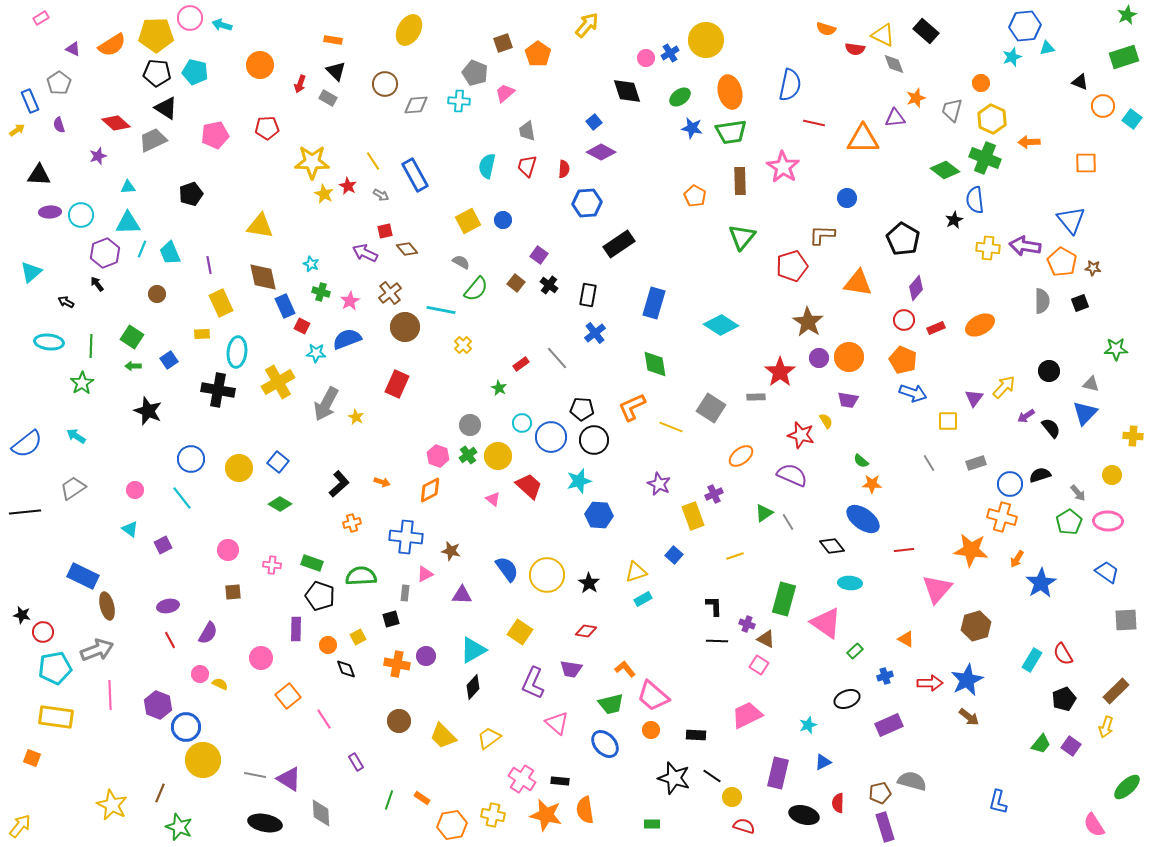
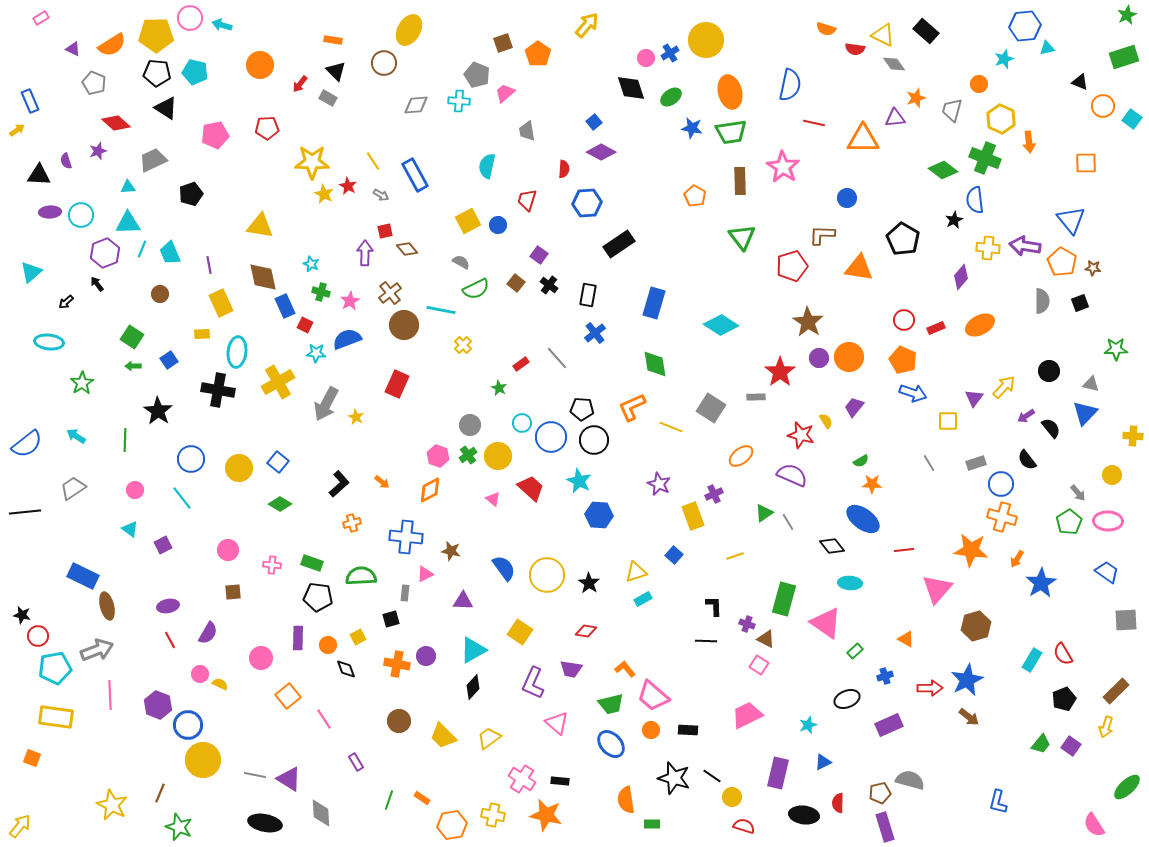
cyan star at (1012, 57): moved 8 px left, 2 px down
gray diamond at (894, 64): rotated 15 degrees counterclockwise
gray pentagon at (475, 73): moved 2 px right, 2 px down
gray pentagon at (59, 83): moved 35 px right; rotated 15 degrees counterclockwise
orange circle at (981, 83): moved 2 px left, 1 px down
red arrow at (300, 84): rotated 18 degrees clockwise
brown circle at (385, 84): moved 1 px left, 21 px up
black diamond at (627, 91): moved 4 px right, 3 px up
green ellipse at (680, 97): moved 9 px left
yellow hexagon at (992, 119): moved 9 px right
purple semicircle at (59, 125): moved 7 px right, 36 px down
gray trapezoid at (153, 140): moved 20 px down
orange arrow at (1029, 142): rotated 95 degrees counterclockwise
purple star at (98, 156): moved 5 px up
red trapezoid at (527, 166): moved 34 px down
green diamond at (945, 170): moved 2 px left
blue circle at (503, 220): moved 5 px left, 5 px down
green triangle at (742, 237): rotated 16 degrees counterclockwise
purple arrow at (365, 253): rotated 65 degrees clockwise
orange triangle at (858, 283): moved 1 px right, 15 px up
purple diamond at (916, 288): moved 45 px right, 11 px up
green semicircle at (476, 289): rotated 24 degrees clockwise
brown circle at (157, 294): moved 3 px right
black arrow at (66, 302): rotated 70 degrees counterclockwise
red square at (302, 326): moved 3 px right, 1 px up
brown circle at (405, 327): moved 1 px left, 2 px up
green line at (91, 346): moved 34 px right, 94 px down
purple trapezoid at (848, 400): moved 6 px right, 7 px down; rotated 120 degrees clockwise
black star at (148, 411): moved 10 px right; rotated 12 degrees clockwise
green semicircle at (861, 461): rotated 70 degrees counterclockwise
black semicircle at (1040, 475): moved 13 px left, 15 px up; rotated 110 degrees counterclockwise
cyan star at (579, 481): rotated 30 degrees counterclockwise
orange arrow at (382, 482): rotated 21 degrees clockwise
blue circle at (1010, 484): moved 9 px left
red trapezoid at (529, 486): moved 2 px right, 2 px down
blue semicircle at (507, 569): moved 3 px left, 1 px up
purple triangle at (462, 595): moved 1 px right, 6 px down
black pentagon at (320, 596): moved 2 px left, 1 px down; rotated 12 degrees counterclockwise
purple rectangle at (296, 629): moved 2 px right, 9 px down
red circle at (43, 632): moved 5 px left, 4 px down
black line at (717, 641): moved 11 px left
red arrow at (930, 683): moved 5 px down
blue circle at (186, 727): moved 2 px right, 2 px up
black rectangle at (696, 735): moved 8 px left, 5 px up
blue ellipse at (605, 744): moved 6 px right
gray semicircle at (912, 781): moved 2 px left, 1 px up
orange semicircle at (585, 810): moved 41 px right, 10 px up
black ellipse at (804, 815): rotated 8 degrees counterclockwise
